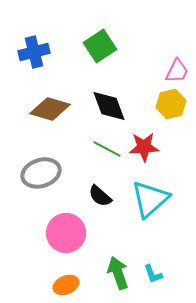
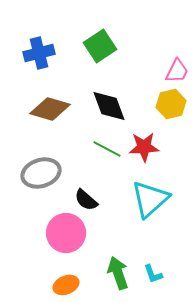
blue cross: moved 5 px right, 1 px down
black semicircle: moved 14 px left, 4 px down
